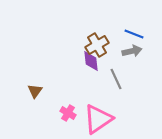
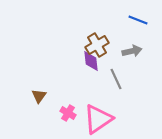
blue line: moved 4 px right, 14 px up
brown triangle: moved 4 px right, 5 px down
